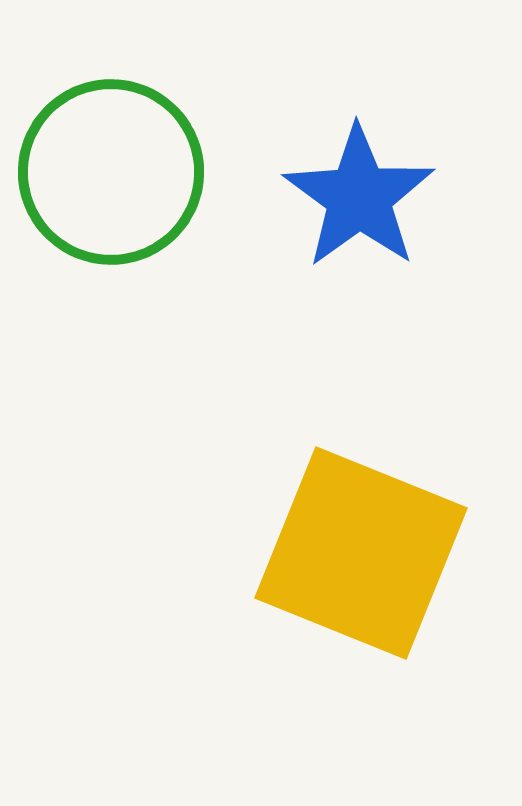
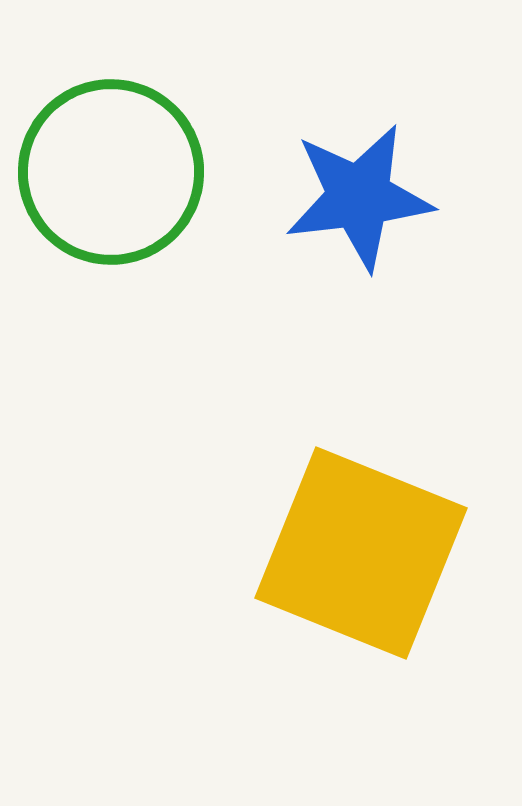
blue star: rotated 29 degrees clockwise
